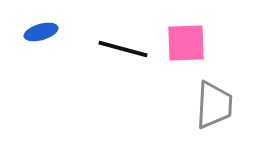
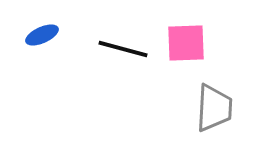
blue ellipse: moved 1 px right, 3 px down; rotated 8 degrees counterclockwise
gray trapezoid: moved 3 px down
